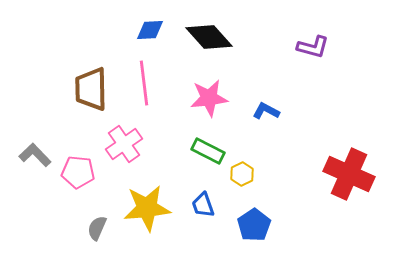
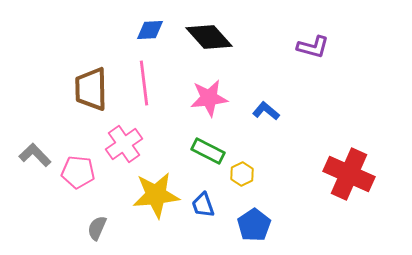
blue L-shape: rotated 12 degrees clockwise
yellow star: moved 9 px right, 13 px up
